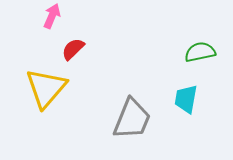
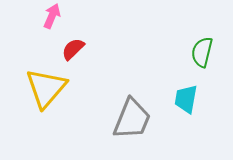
green semicircle: moved 2 px right; rotated 64 degrees counterclockwise
